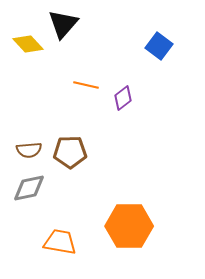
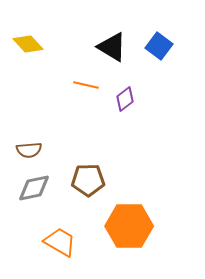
black triangle: moved 49 px right, 23 px down; rotated 40 degrees counterclockwise
purple diamond: moved 2 px right, 1 px down
brown pentagon: moved 18 px right, 28 px down
gray diamond: moved 5 px right
orange trapezoid: rotated 20 degrees clockwise
